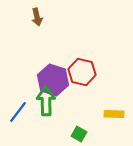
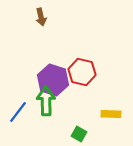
brown arrow: moved 4 px right
yellow rectangle: moved 3 px left
